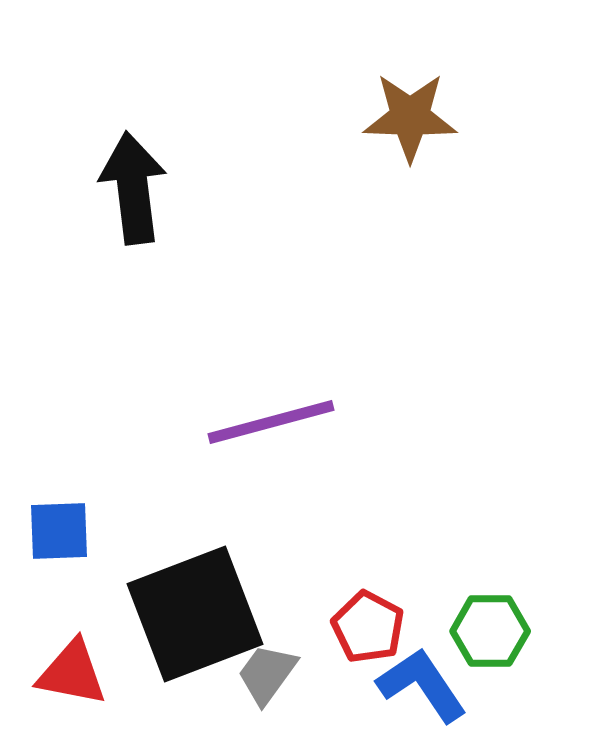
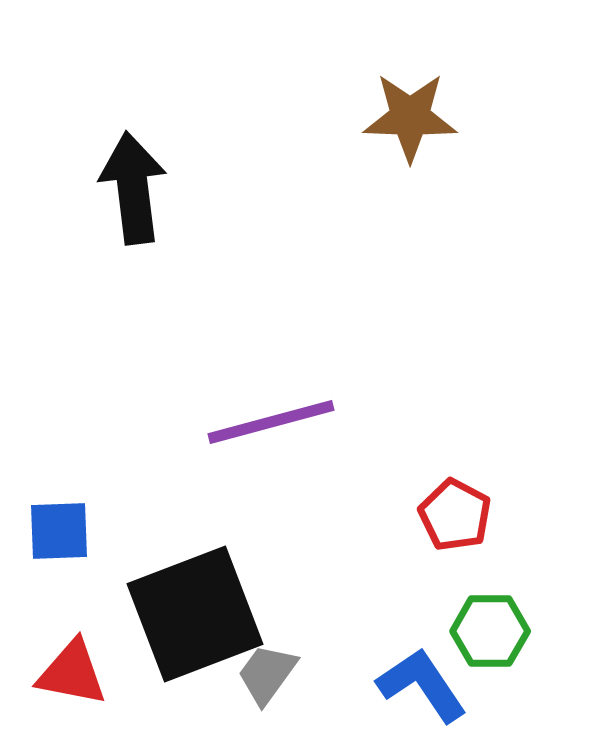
red pentagon: moved 87 px right, 112 px up
